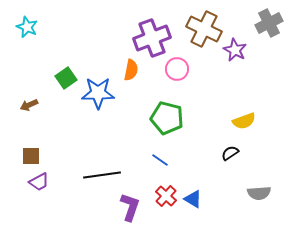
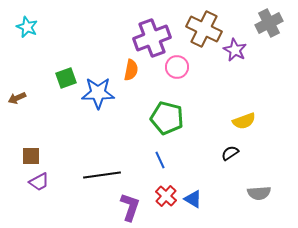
pink circle: moved 2 px up
green square: rotated 15 degrees clockwise
brown arrow: moved 12 px left, 7 px up
blue line: rotated 30 degrees clockwise
